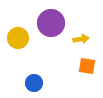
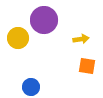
purple circle: moved 7 px left, 3 px up
blue circle: moved 3 px left, 4 px down
